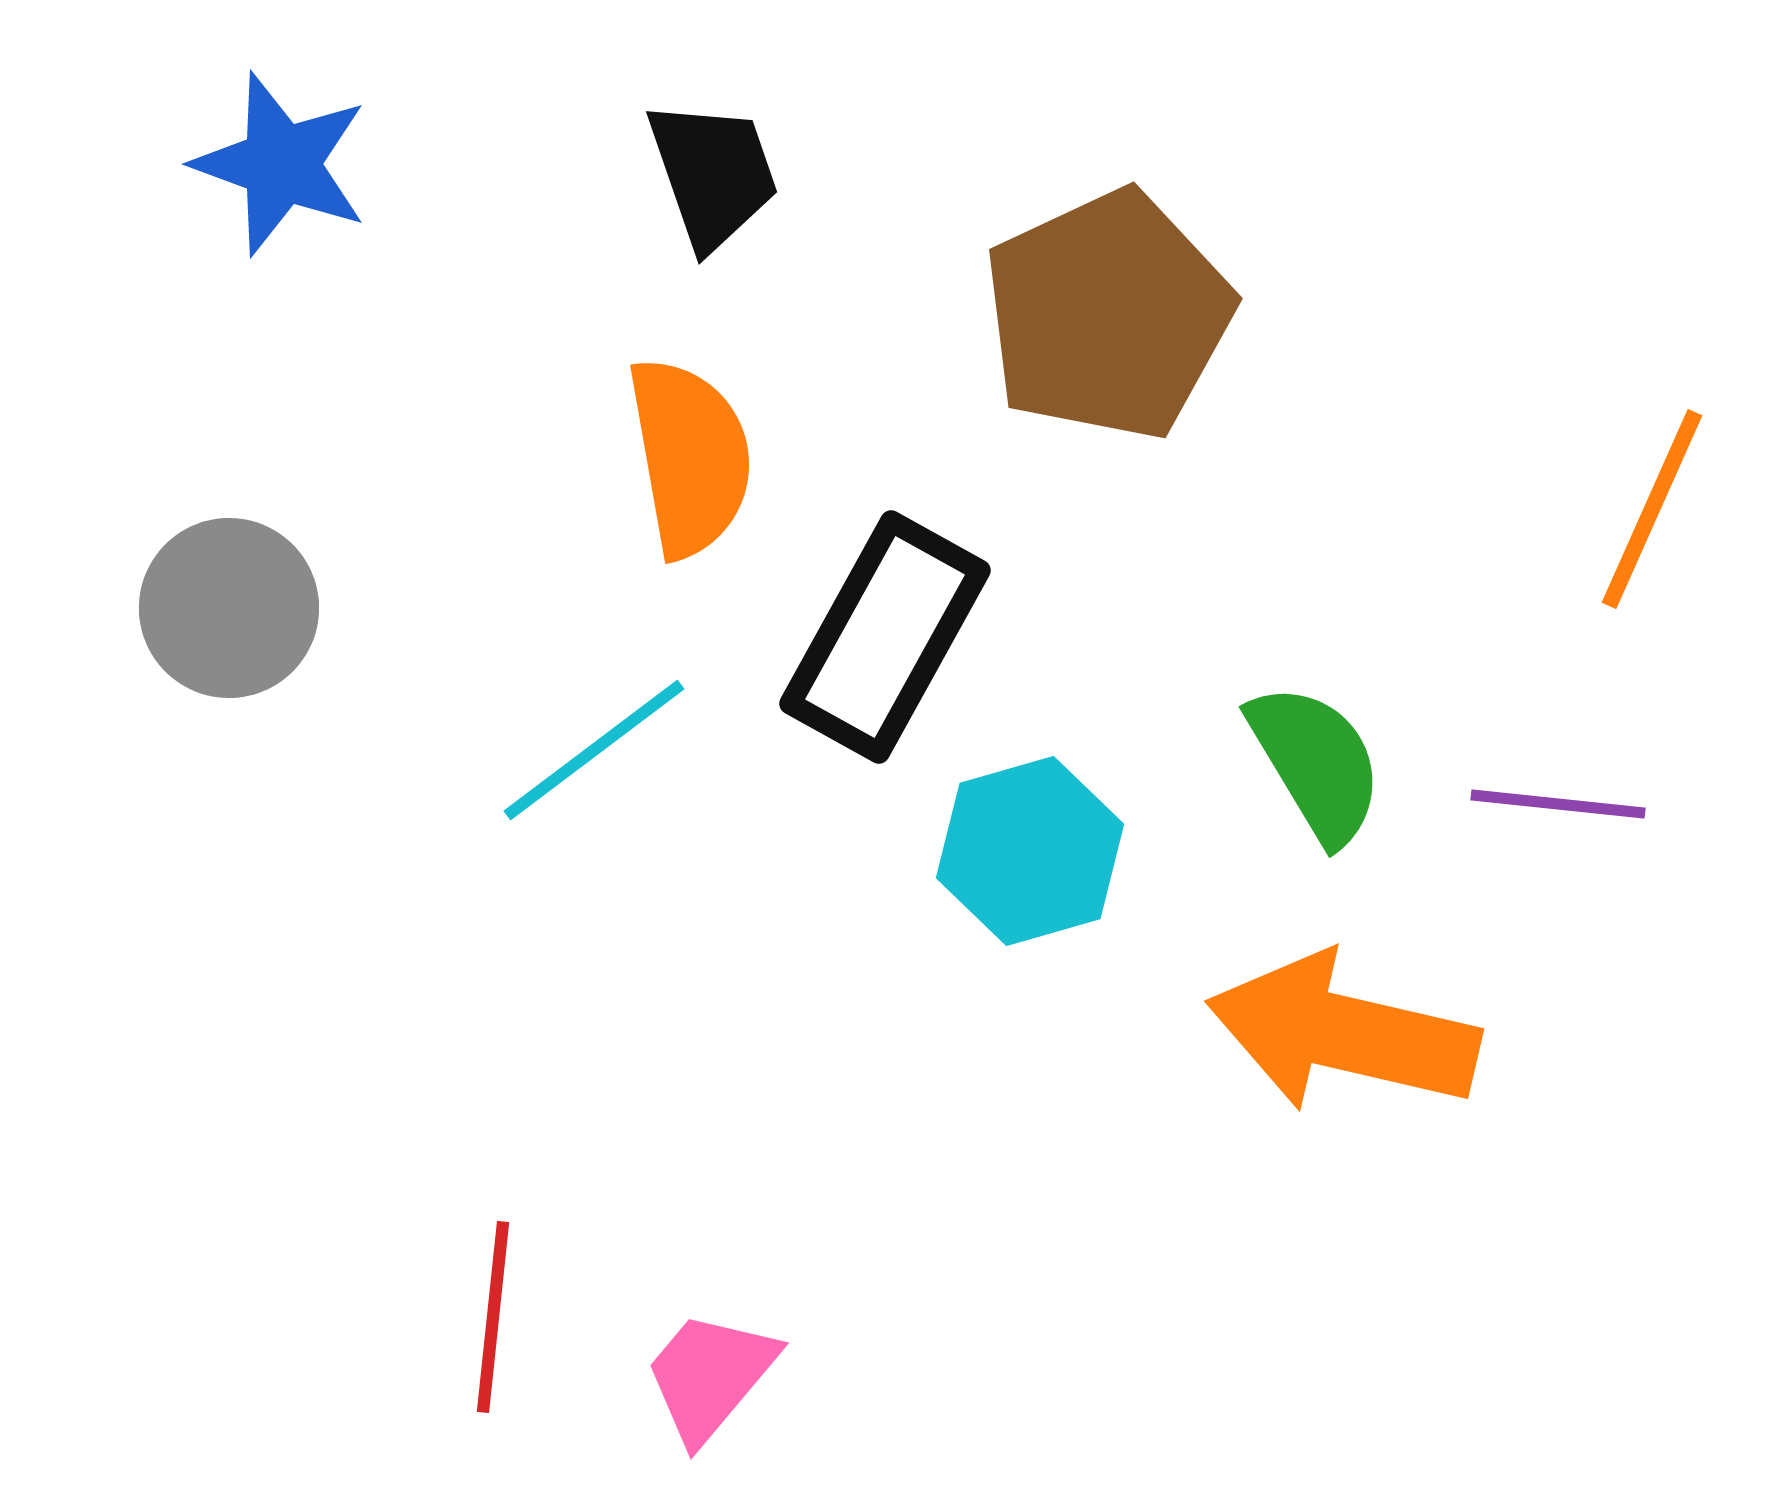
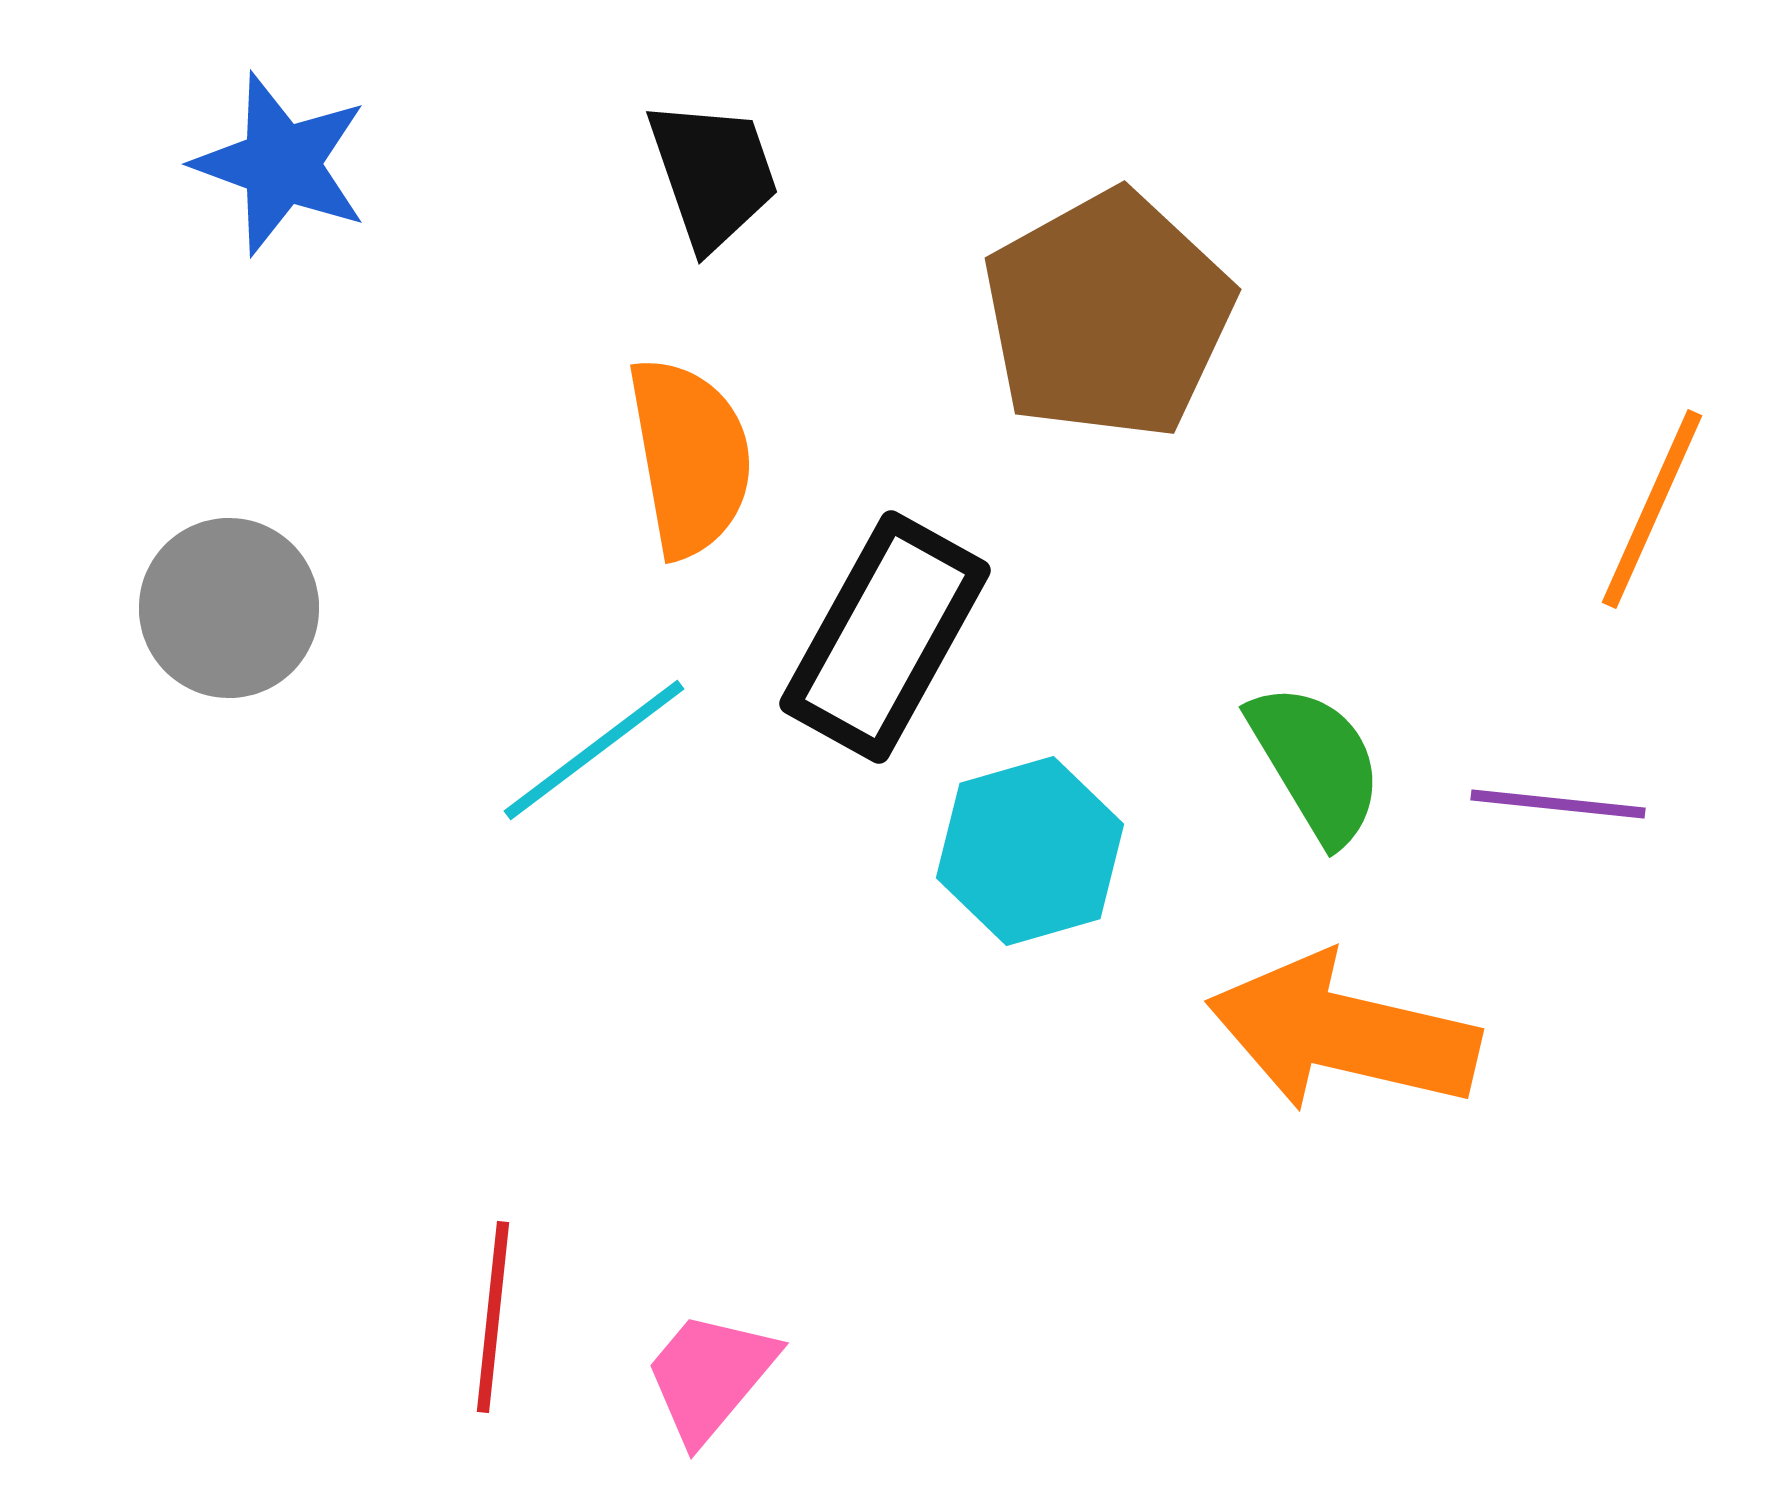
brown pentagon: rotated 4 degrees counterclockwise
